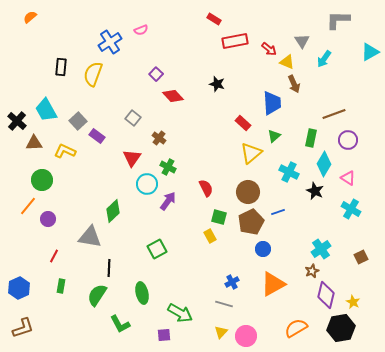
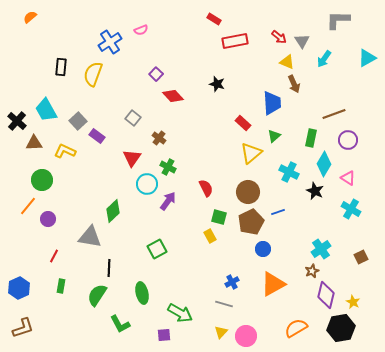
red arrow at (269, 49): moved 10 px right, 12 px up
cyan triangle at (370, 52): moved 3 px left, 6 px down
